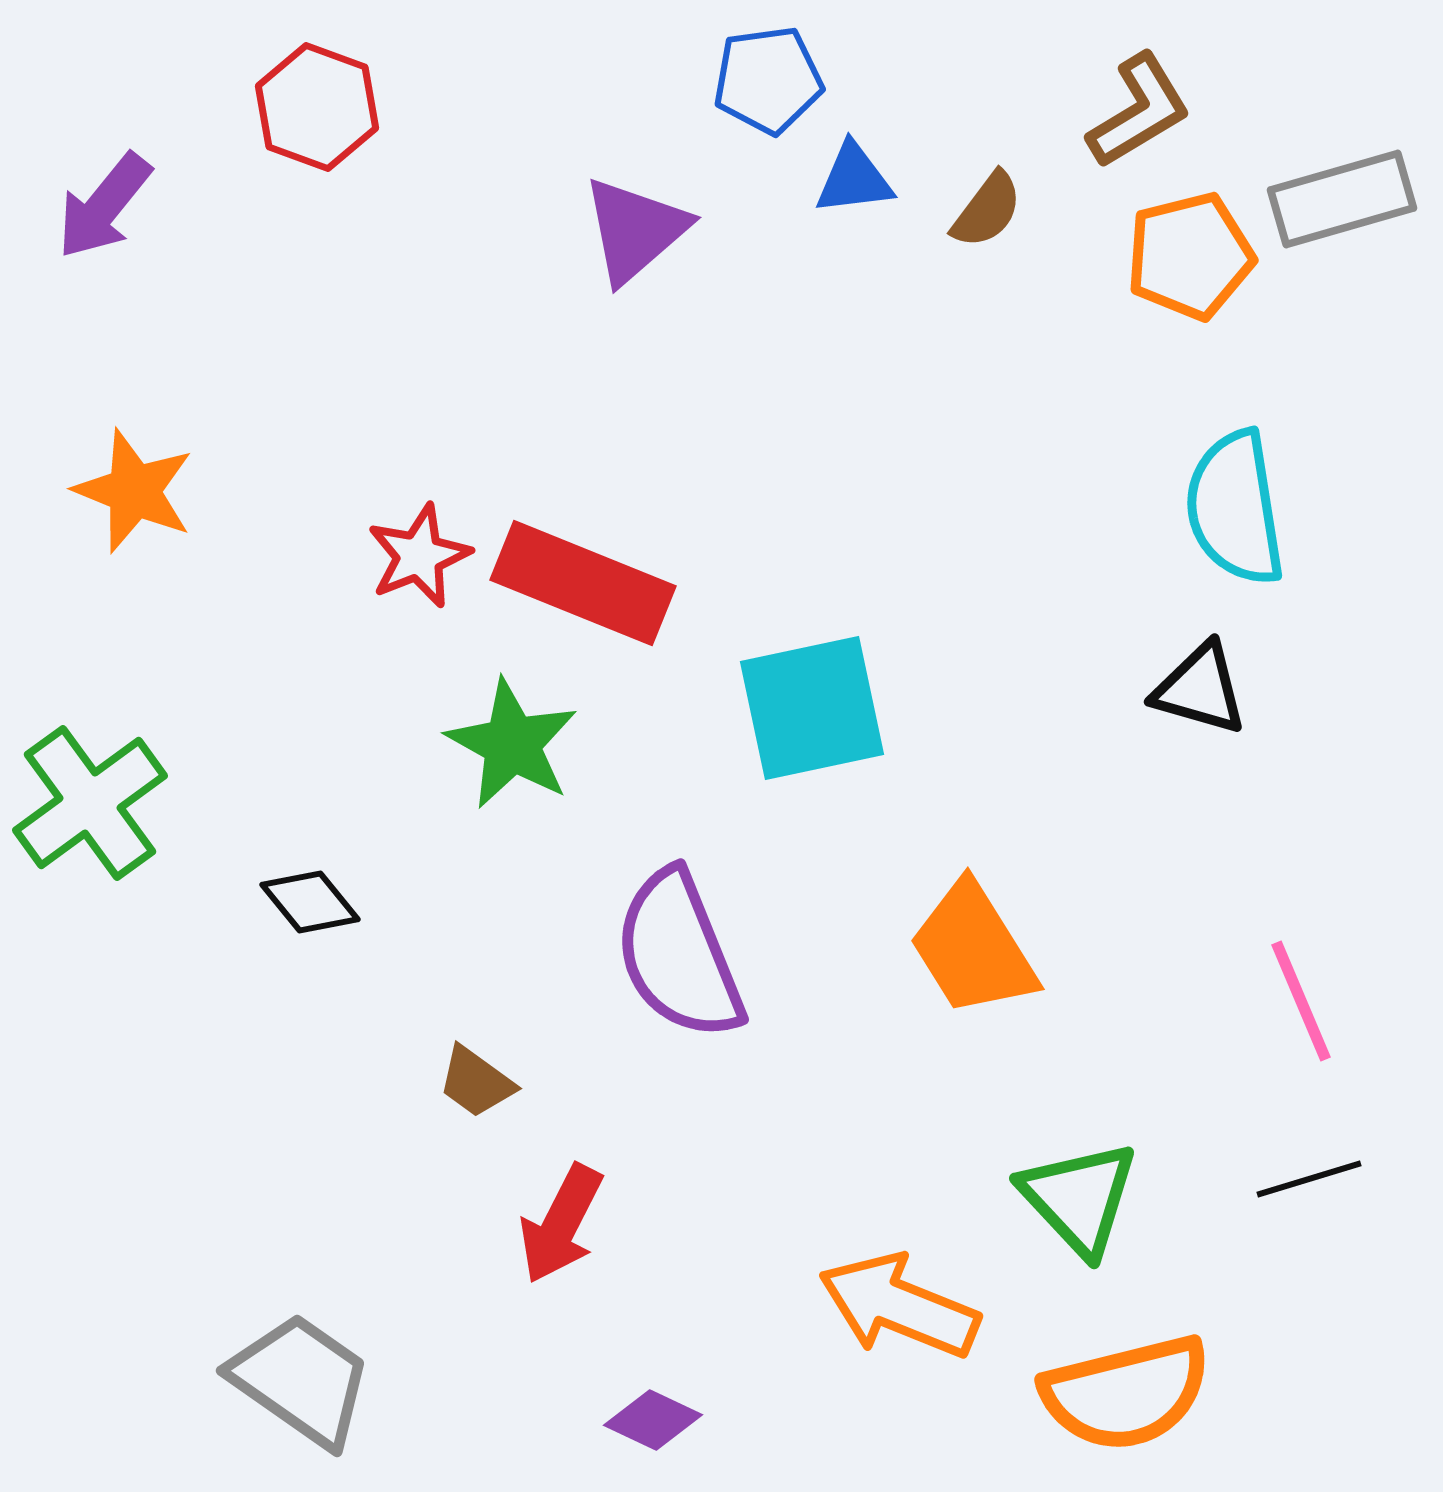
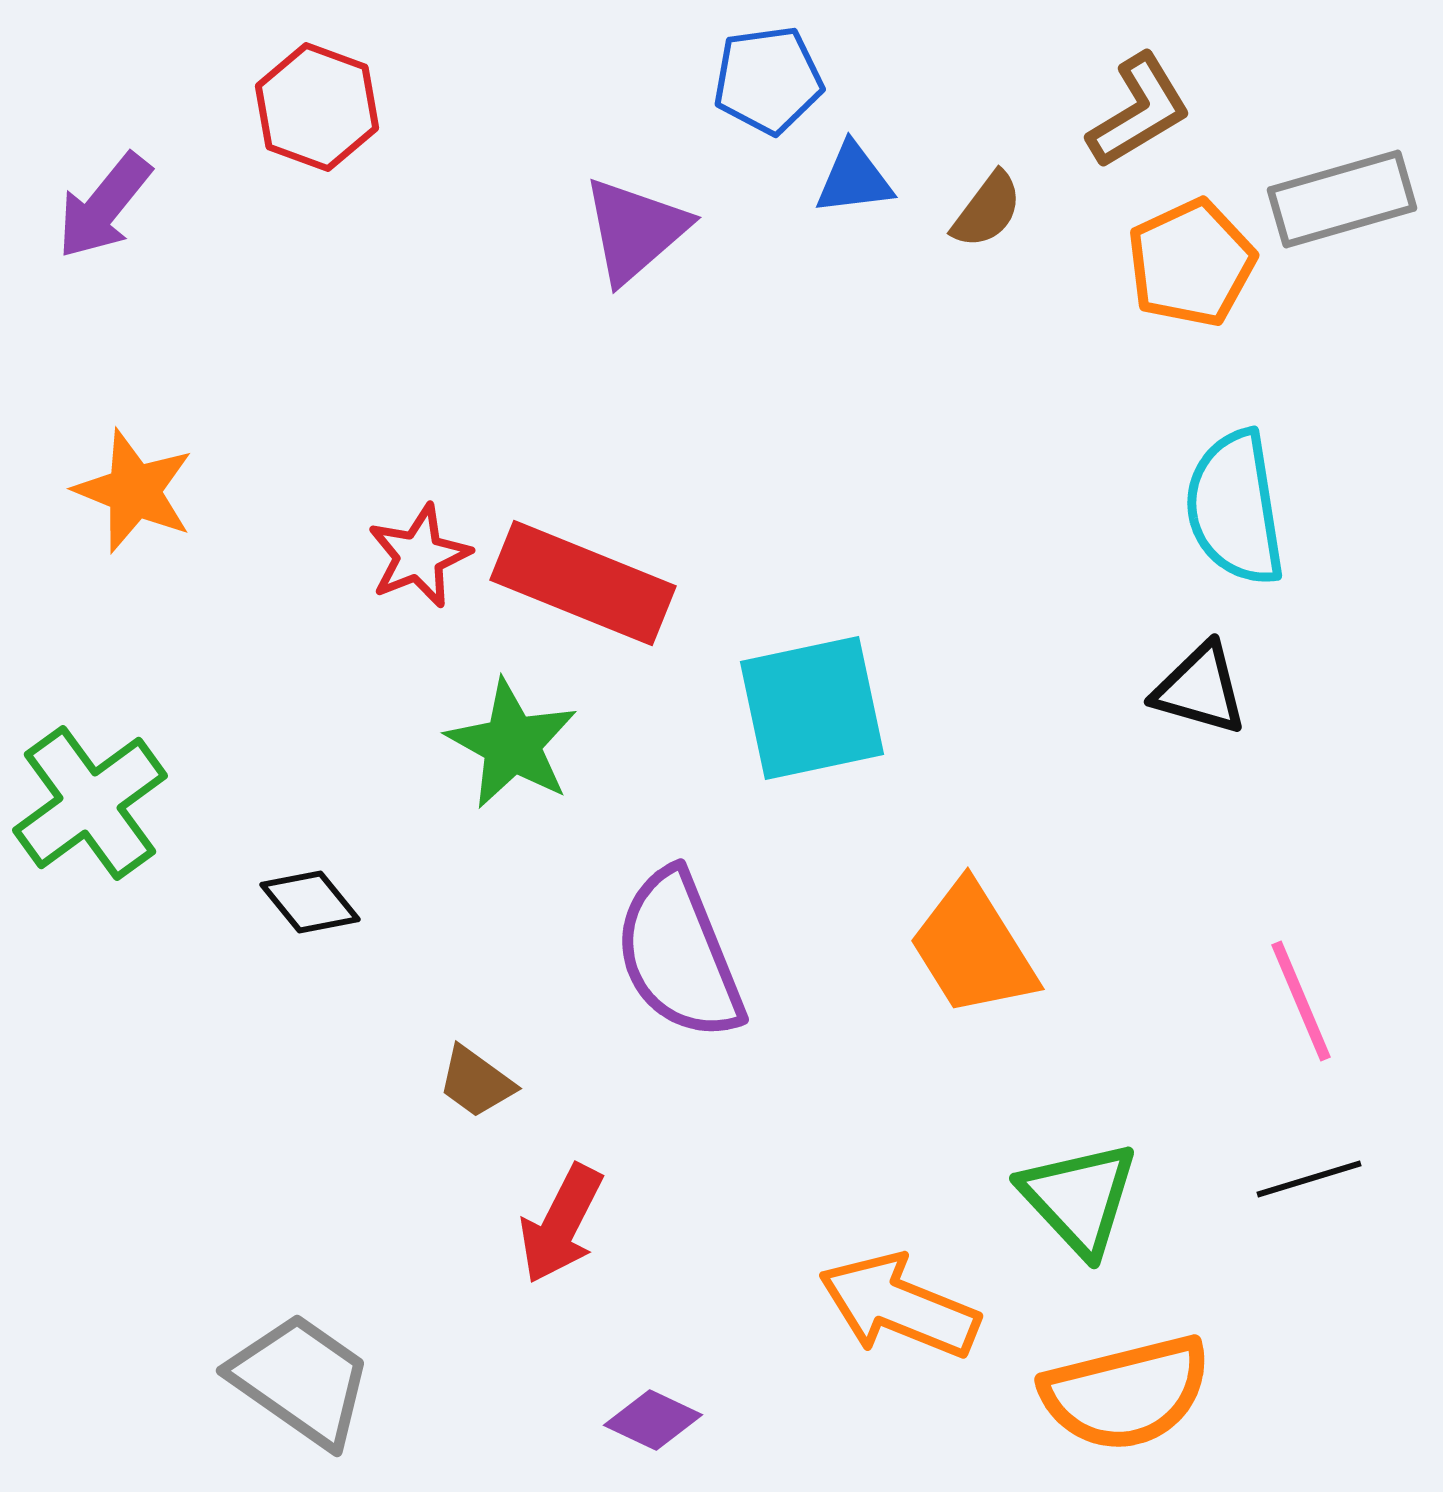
orange pentagon: moved 1 px right, 7 px down; rotated 11 degrees counterclockwise
